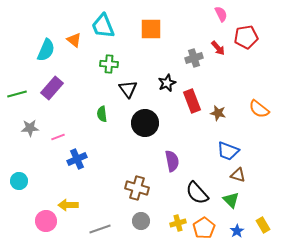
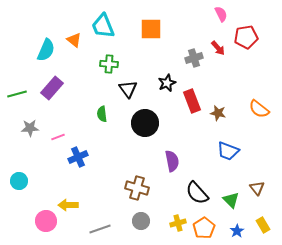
blue cross: moved 1 px right, 2 px up
brown triangle: moved 19 px right, 13 px down; rotated 35 degrees clockwise
